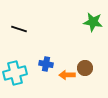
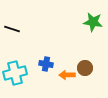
black line: moved 7 px left
